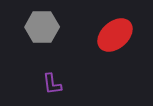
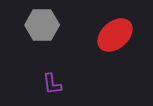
gray hexagon: moved 2 px up
